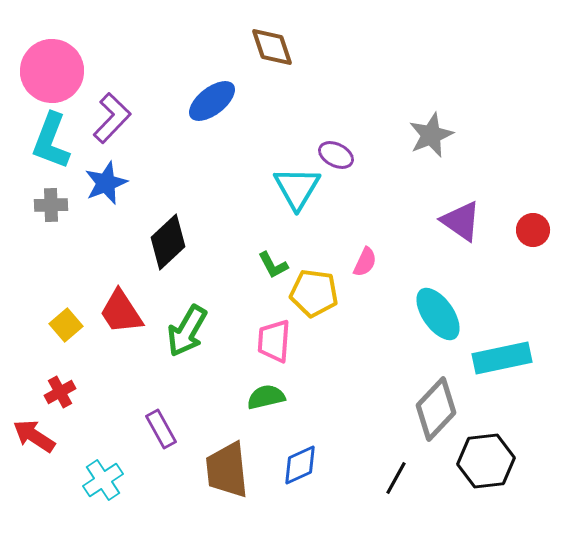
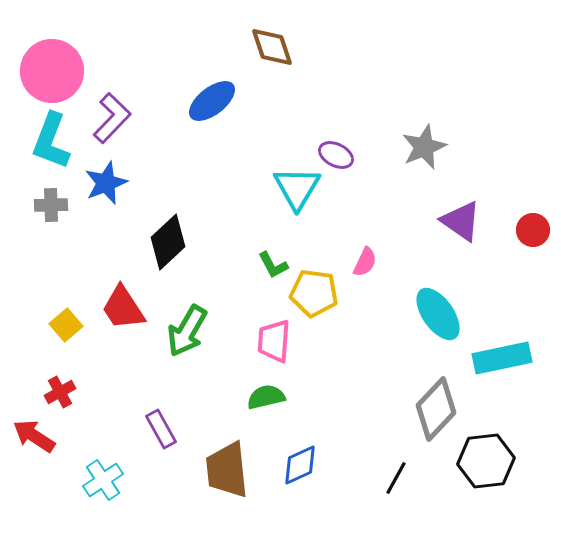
gray star: moved 7 px left, 12 px down
red trapezoid: moved 2 px right, 4 px up
